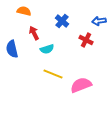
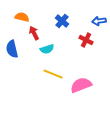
orange semicircle: moved 2 px left, 6 px down
